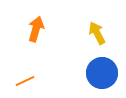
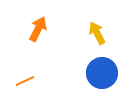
orange arrow: moved 2 px right; rotated 10 degrees clockwise
